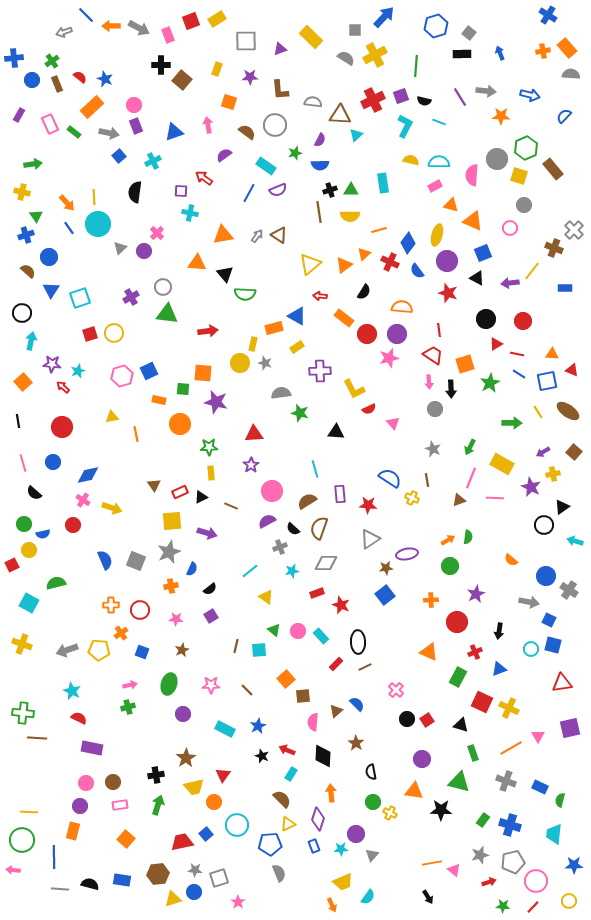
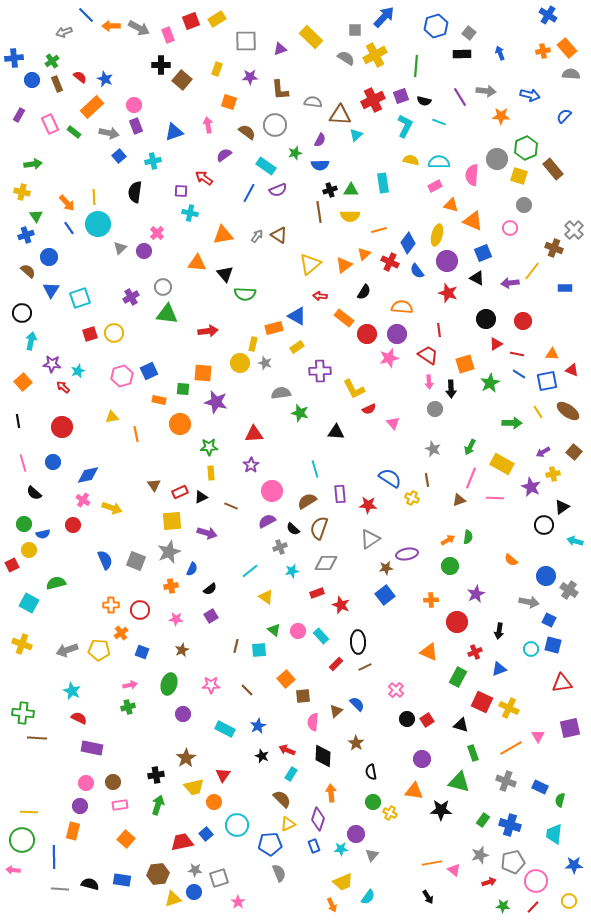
cyan cross at (153, 161): rotated 14 degrees clockwise
red trapezoid at (433, 355): moved 5 px left
